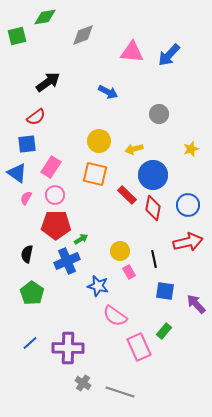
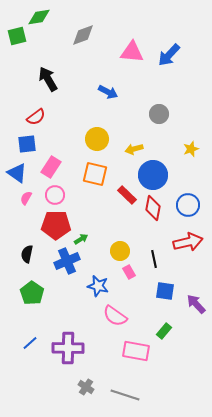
green diamond at (45, 17): moved 6 px left
black arrow at (48, 82): moved 3 px up; rotated 85 degrees counterclockwise
yellow circle at (99, 141): moved 2 px left, 2 px up
pink rectangle at (139, 347): moved 3 px left, 4 px down; rotated 56 degrees counterclockwise
gray cross at (83, 383): moved 3 px right, 4 px down
gray line at (120, 392): moved 5 px right, 3 px down
